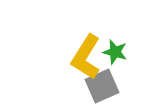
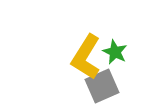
green star: rotated 10 degrees clockwise
